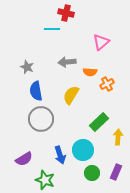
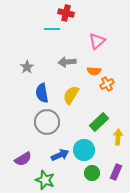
pink triangle: moved 4 px left, 1 px up
gray star: rotated 16 degrees clockwise
orange semicircle: moved 4 px right, 1 px up
blue semicircle: moved 6 px right, 2 px down
gray circle: moved 6 px right, 3 px down
cyan circle: moved 1 px right
blue arrow: rotated 96 degrees counterclockwise
purple semicircle: moved 1 px left
